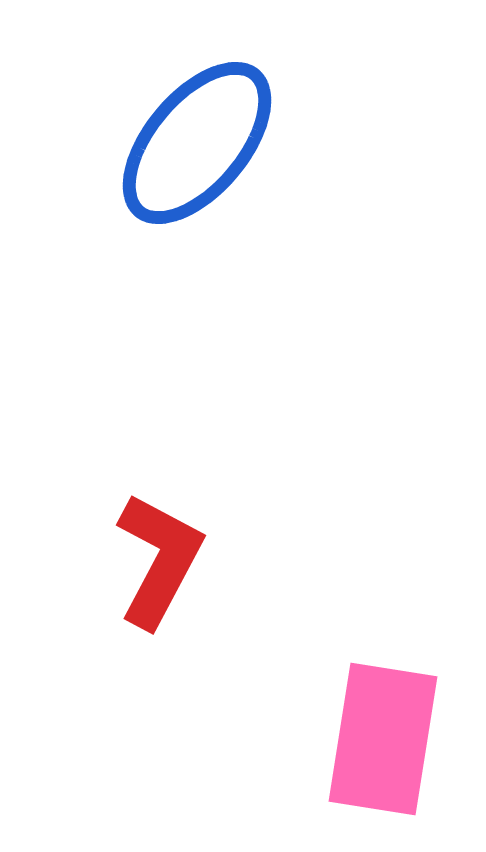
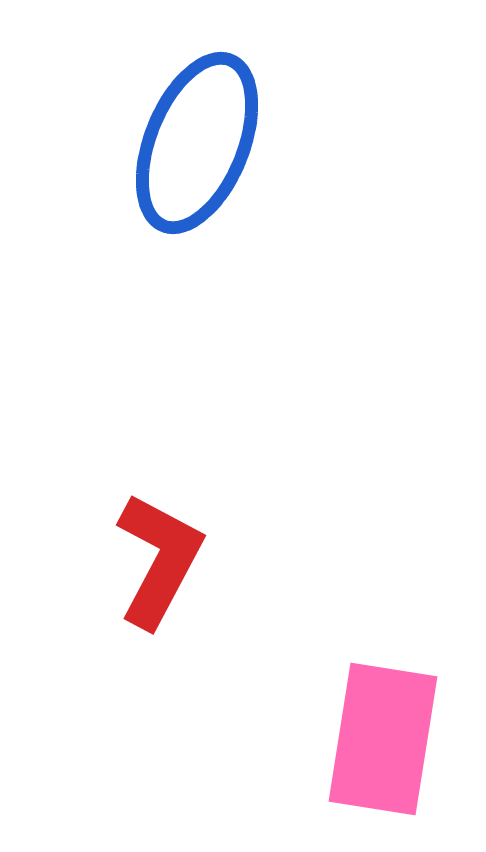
blue ellipse: rotated 18 degrees counterclockwise
